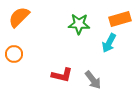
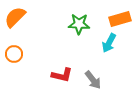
orange semicircle: moved 4 px left
